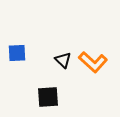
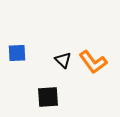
orange L-shape: rotated 12 degrees clockwise
